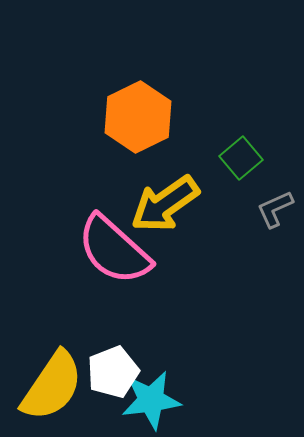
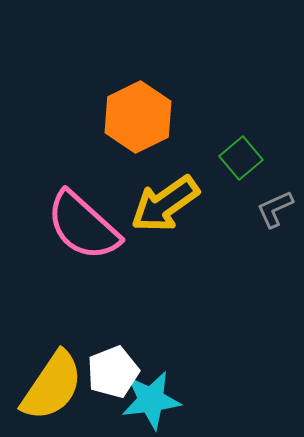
pink semicircle: moved 31 px left, 24 px up
